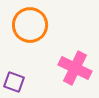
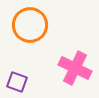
purple square: moved 3 px right
